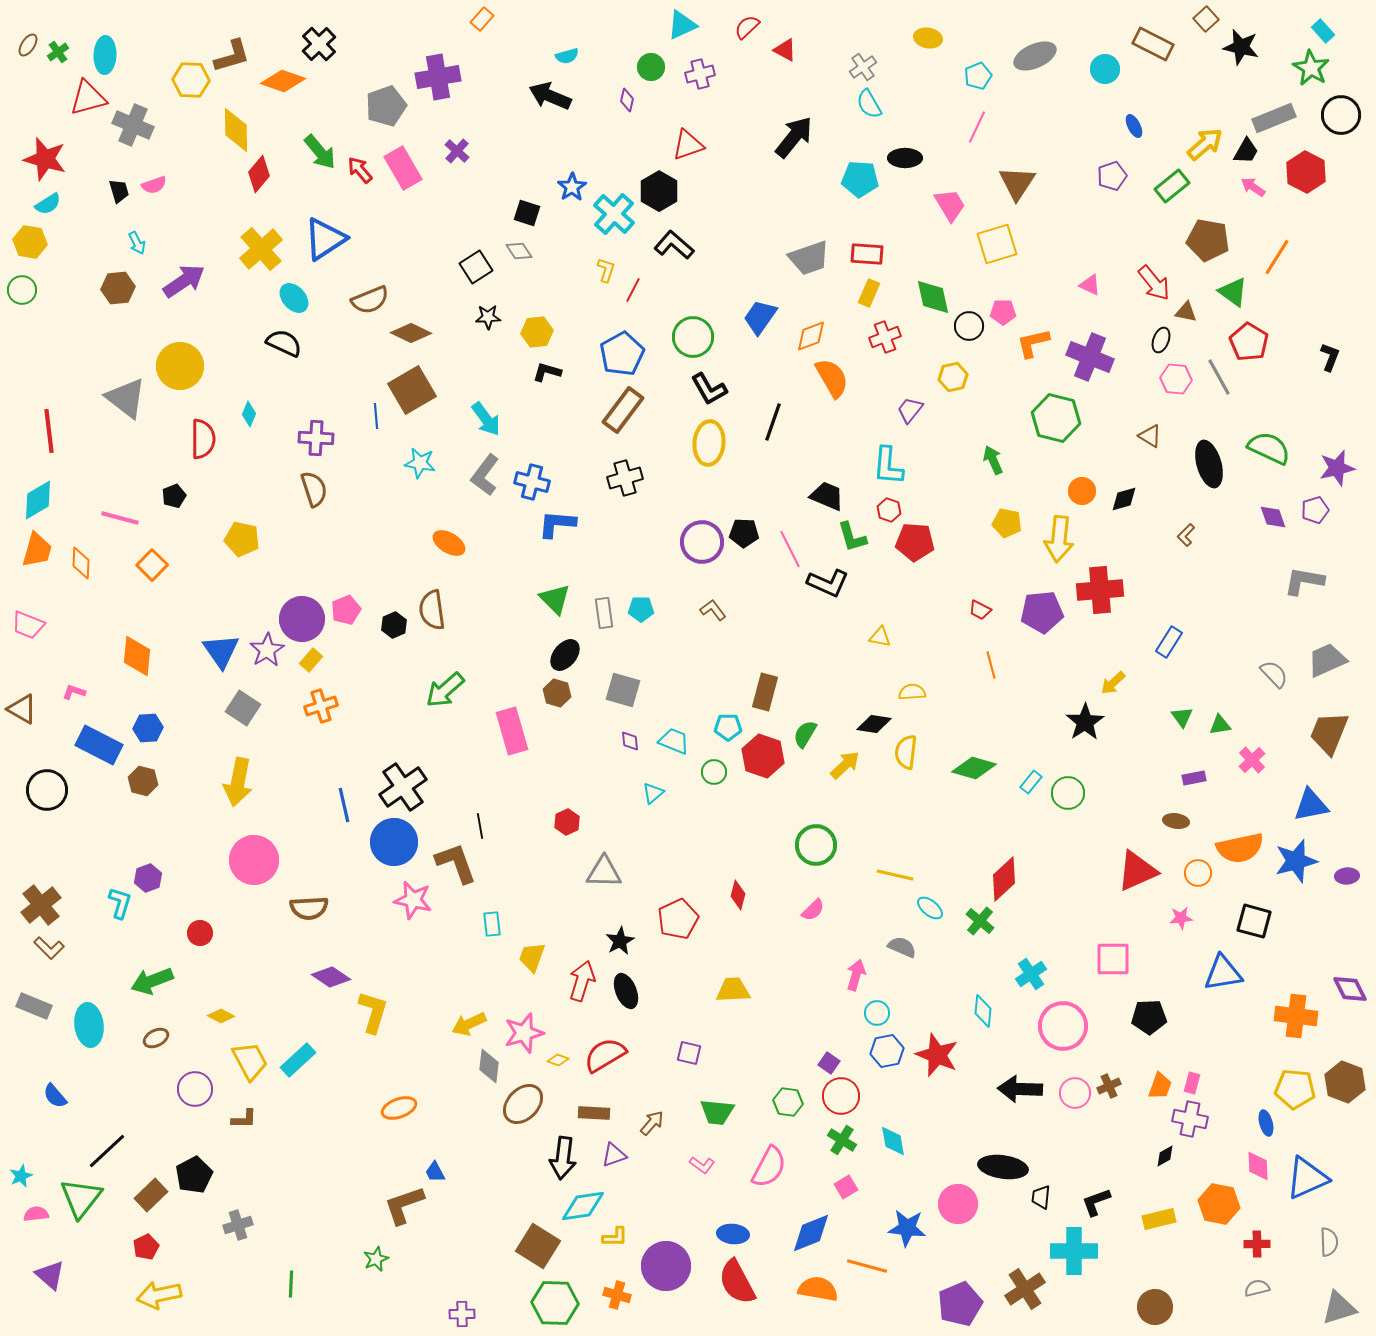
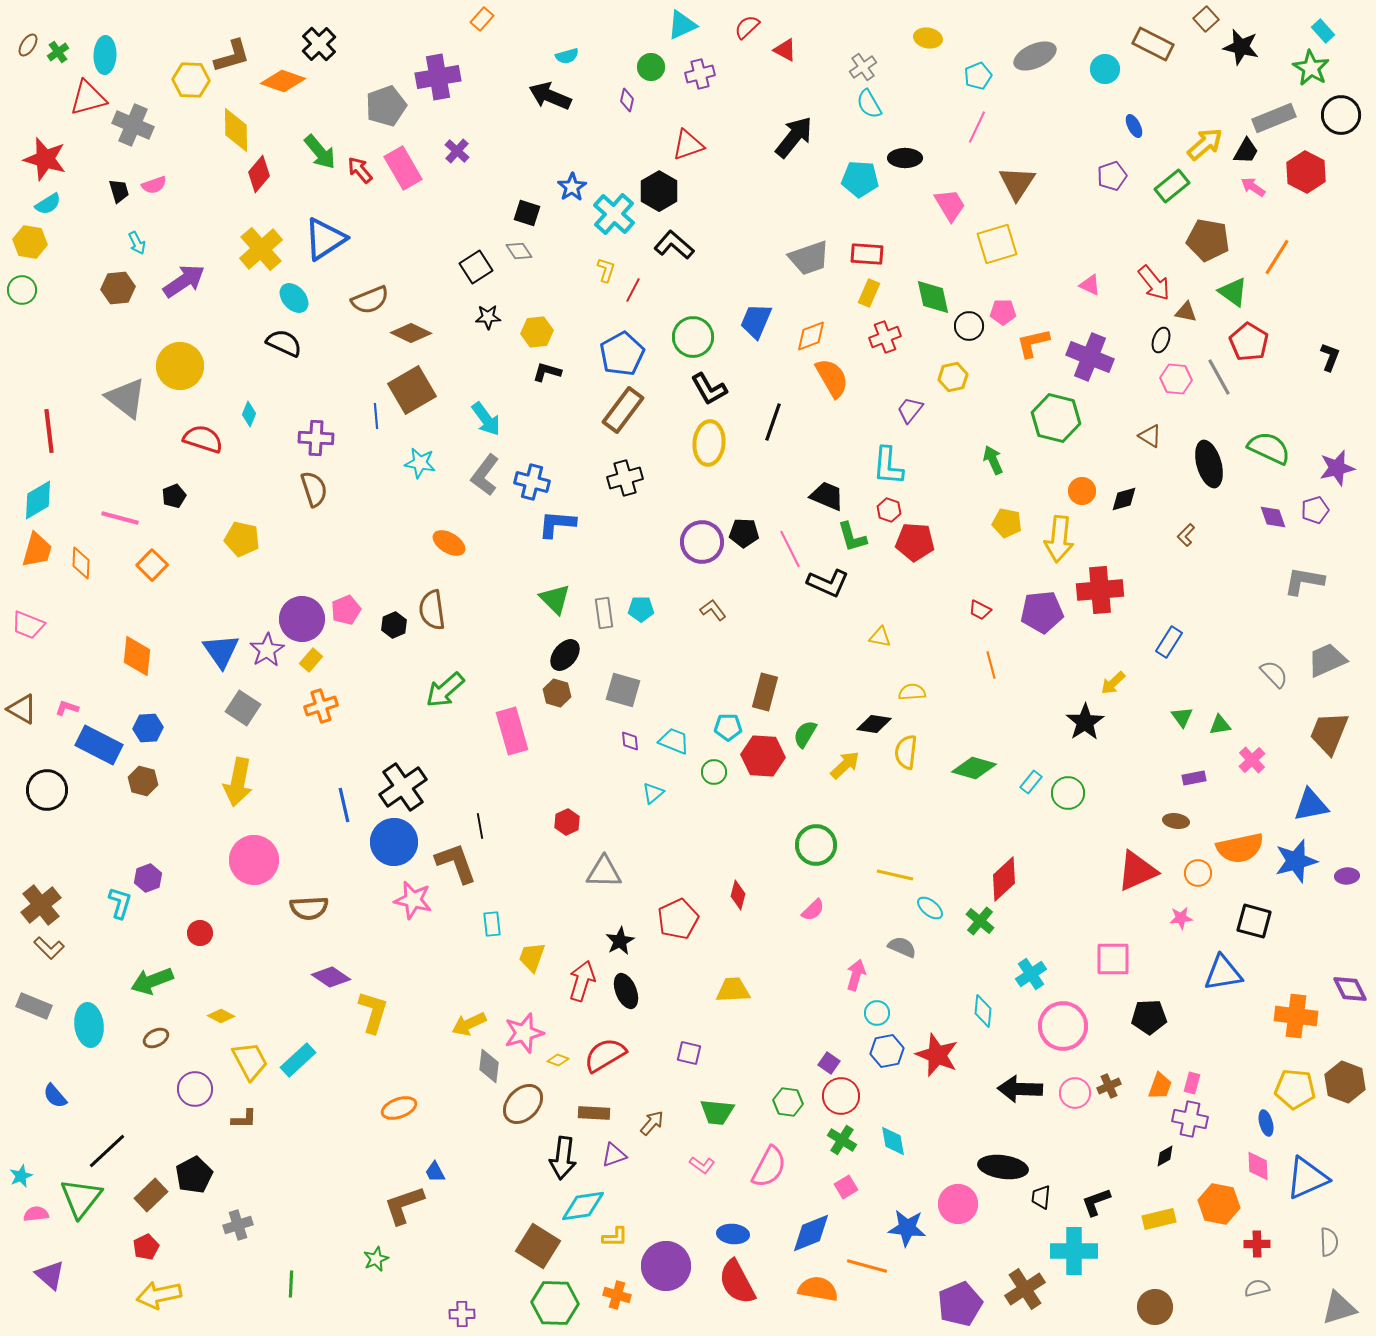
blue trapezoid at (760, 317): moved 4 px left, 4 px down; rotated 12 degrees counterclockwise
red semicircle at (203, 439): rotated 72 degrees counterclockwise
pink L-shape at (74, 692): moved 7 px left, 16 px down
red hexagon at (763, 756): rotated 15 degrees counterclockwise
